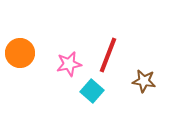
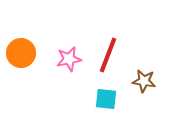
orange circle: moved 1 px right
pink star: moved 5 px up
cyan square: moved 14 px right, 8 px down; rotated 35 degrees counterclockwise
